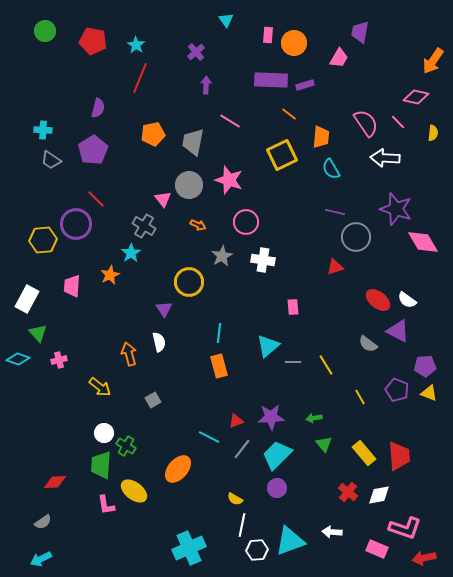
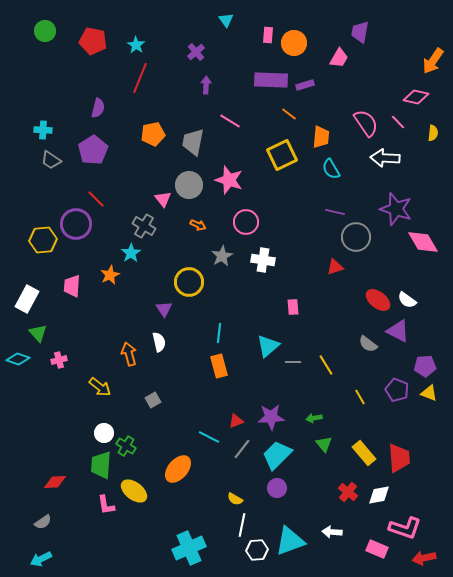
red trapezoid at (399, 456): moved 2 px down
